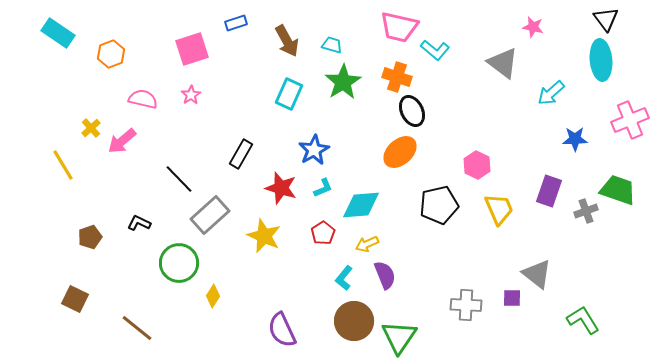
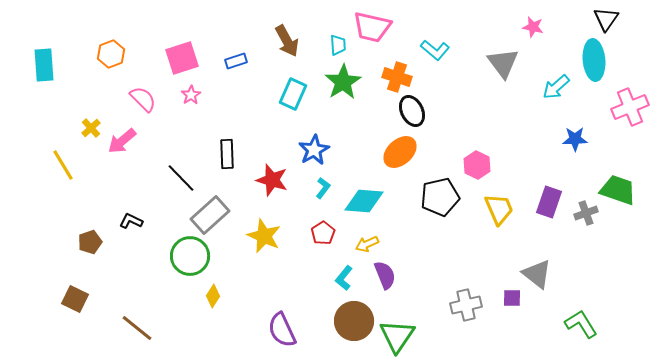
black triangle at (606, 19): rotated 12 degrees clockwise
blue rectangle at (236, 23): moved 38 px down
pink trapezoid at (399, 27): moved 27 px left
cyan rectangle at (58, 33): moved 14 px left, 32 px down; rotated 52 degrees clockwise
cyan trapezoid at (332, 45): moved 6 px right; rotated 70 degrees clockwise
pink square at (192, 49): moved 10 px left, 9 px down
cyan ellipse at (601, 60): moved 7 px left
gray triangle at (503, 63): rotated 16 degrees clockwise
cyan arrow at (551, 93): moved 5 px right, 6 px up
cyan rectangle at (289, 94): moved 4 px right
pink semicircle at (143, 99): rotated 32 degrees clockwise
pink cross at (630, 120): moved 13 px up
black rectangle at (241, 154): moved 14 px left; rotated 32 degrees counterclockwise
black line at (179, 179): moved 2 px right, 1 px up
red star at (281, 188): moved 9 px left, 8 px up
cyan L-shape at (323, 188): rotated 30 degrees counterclockwise
purple rectangle at (549, 191): moved 11 px down
cyan diamond at (361, 205): moved 3 px right, 4 px up; rotated 9 degrees clockwise
black pentagon at (439, 205): moved 1 px right, 8 px up
gray cross at (586, 211): moved 2 px down
black L-shape at (139, 223): moved 8 px left, 2 px up
brown pentagon at (90, 237): moved 5 px down
green circle at (179, 263): moved 11 px right, 7 px up
gray cross at (466, 305): rotated 16 degrees counterclockwise
green L-shape at (583, 320): moved 2 px left, 4 px down
green triangle at (399, 337): moved 2 px left, 1 px up
